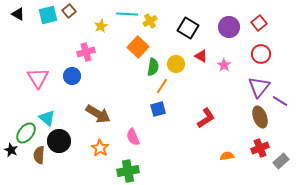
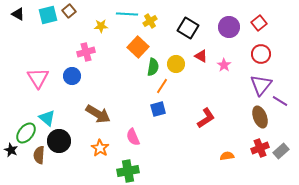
yellow star: rotated 24 degrees clockwise
purple triangle: moved 2 px right, 2 px up
gray rectangle: moved 10 px up
